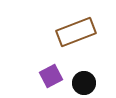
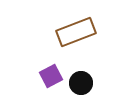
black circle: moved 3 px left
